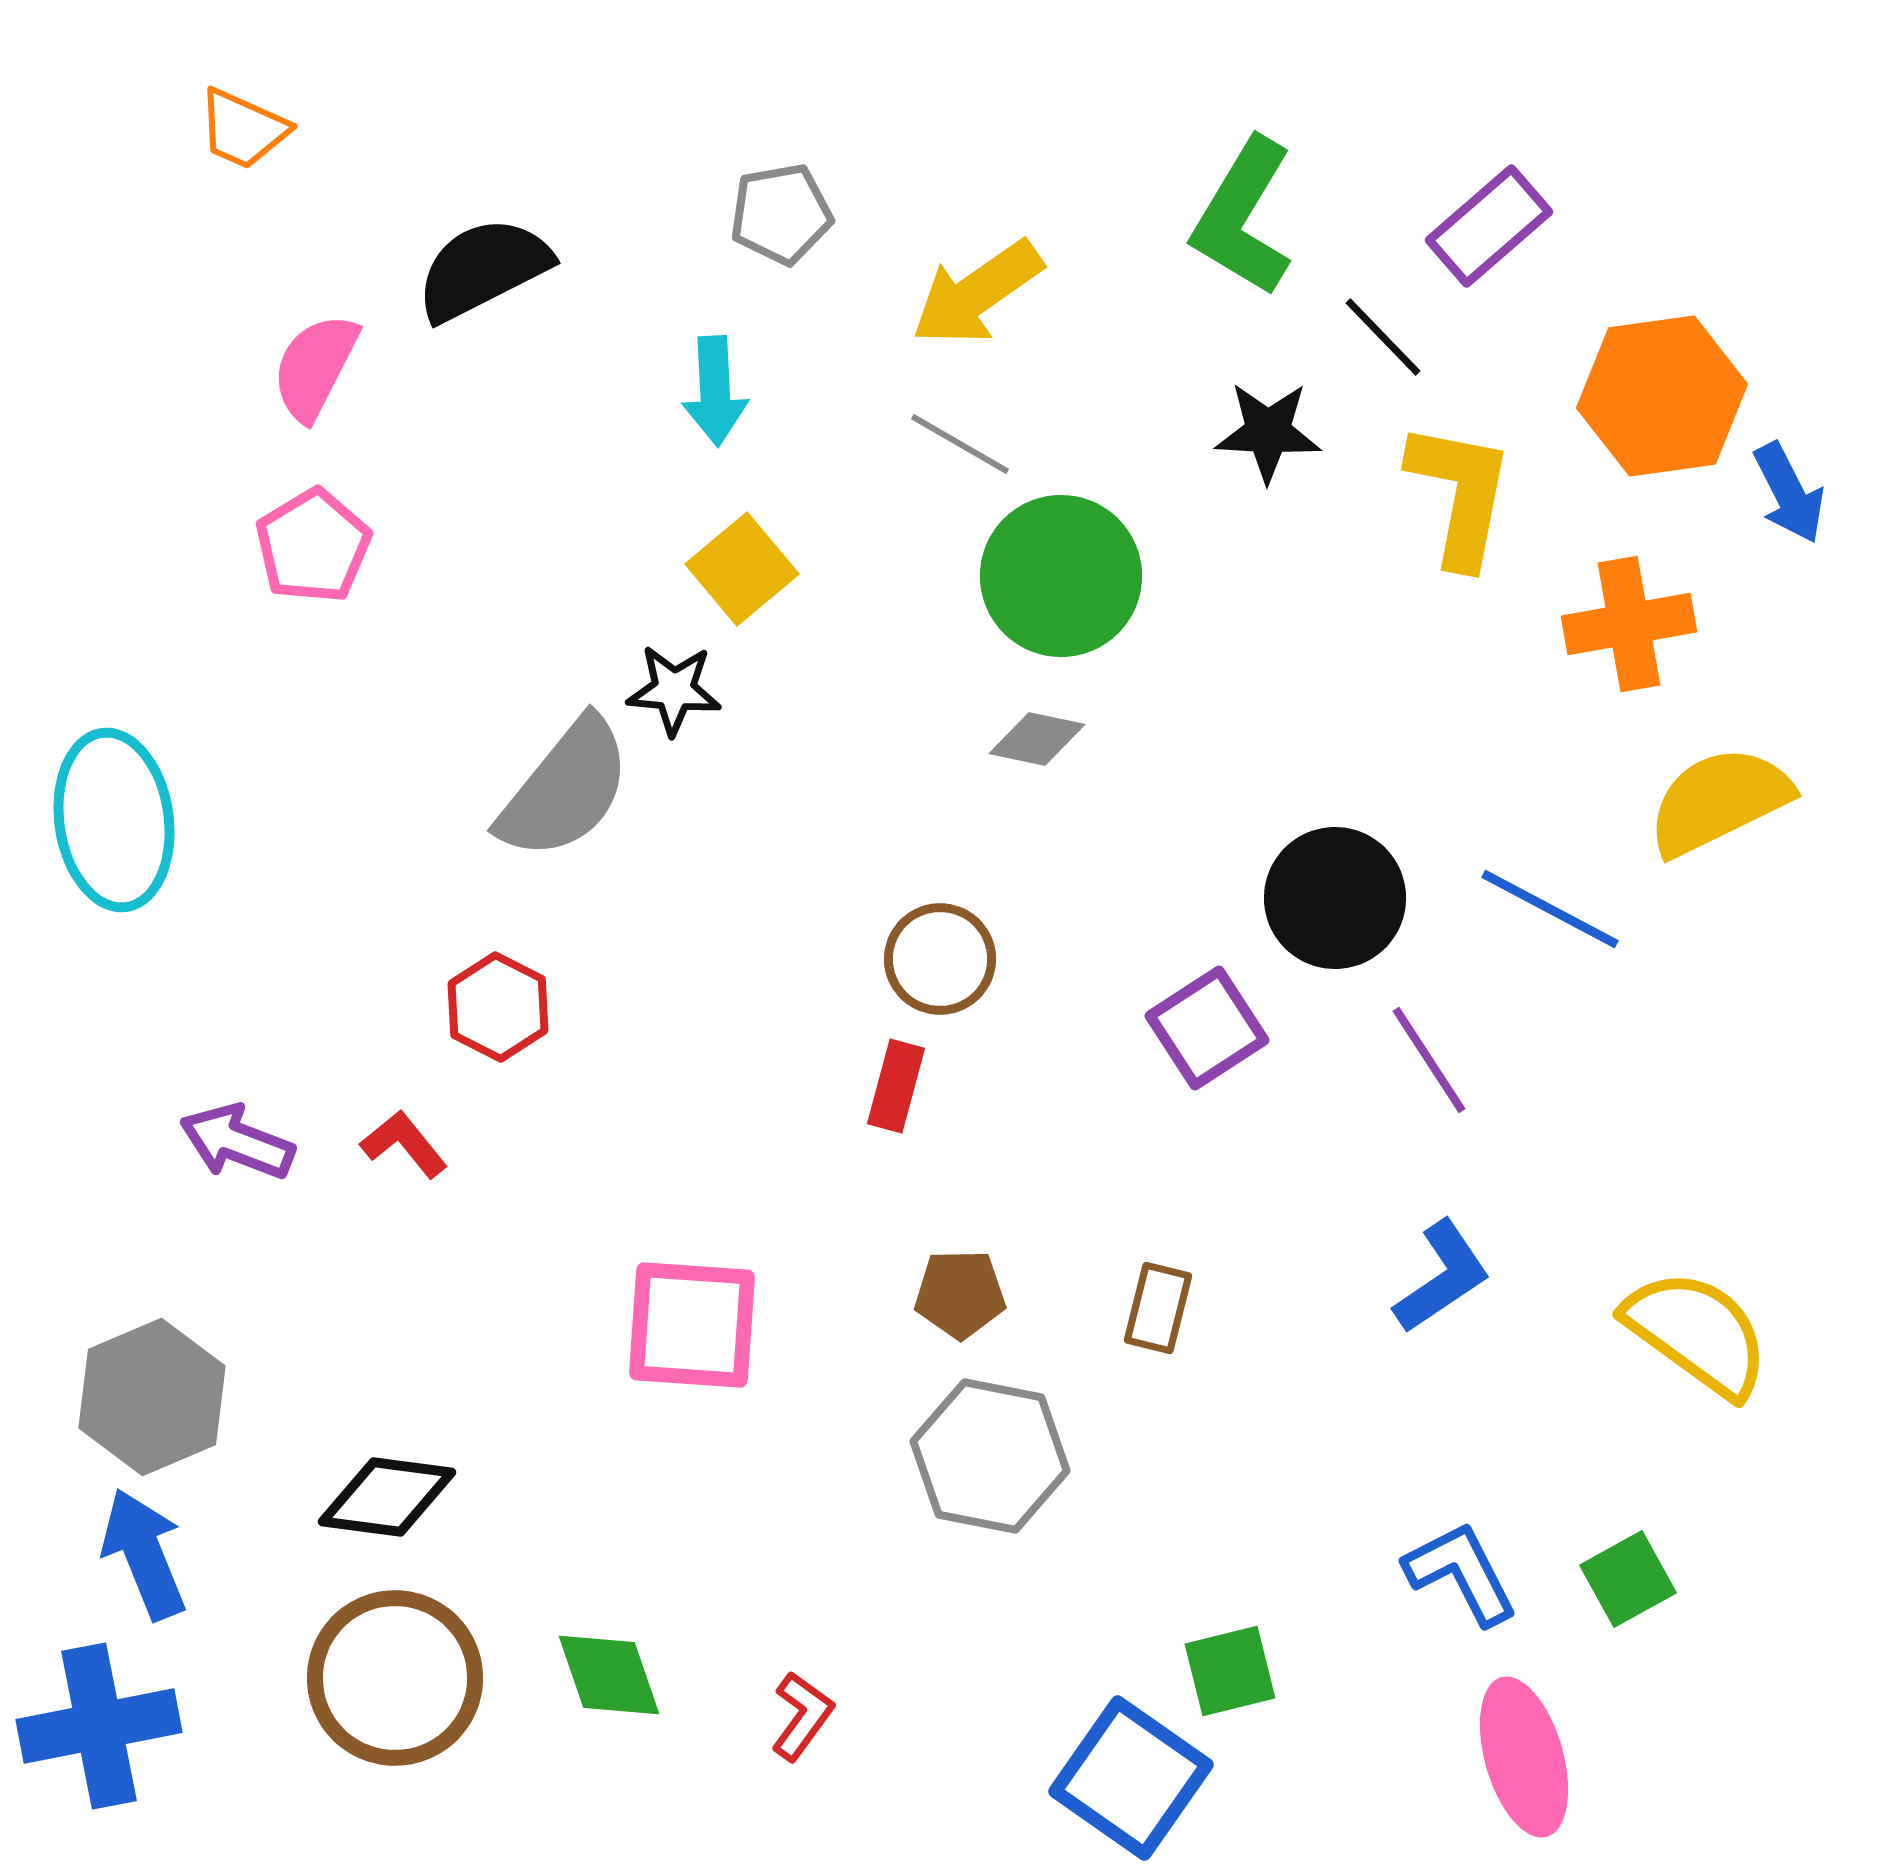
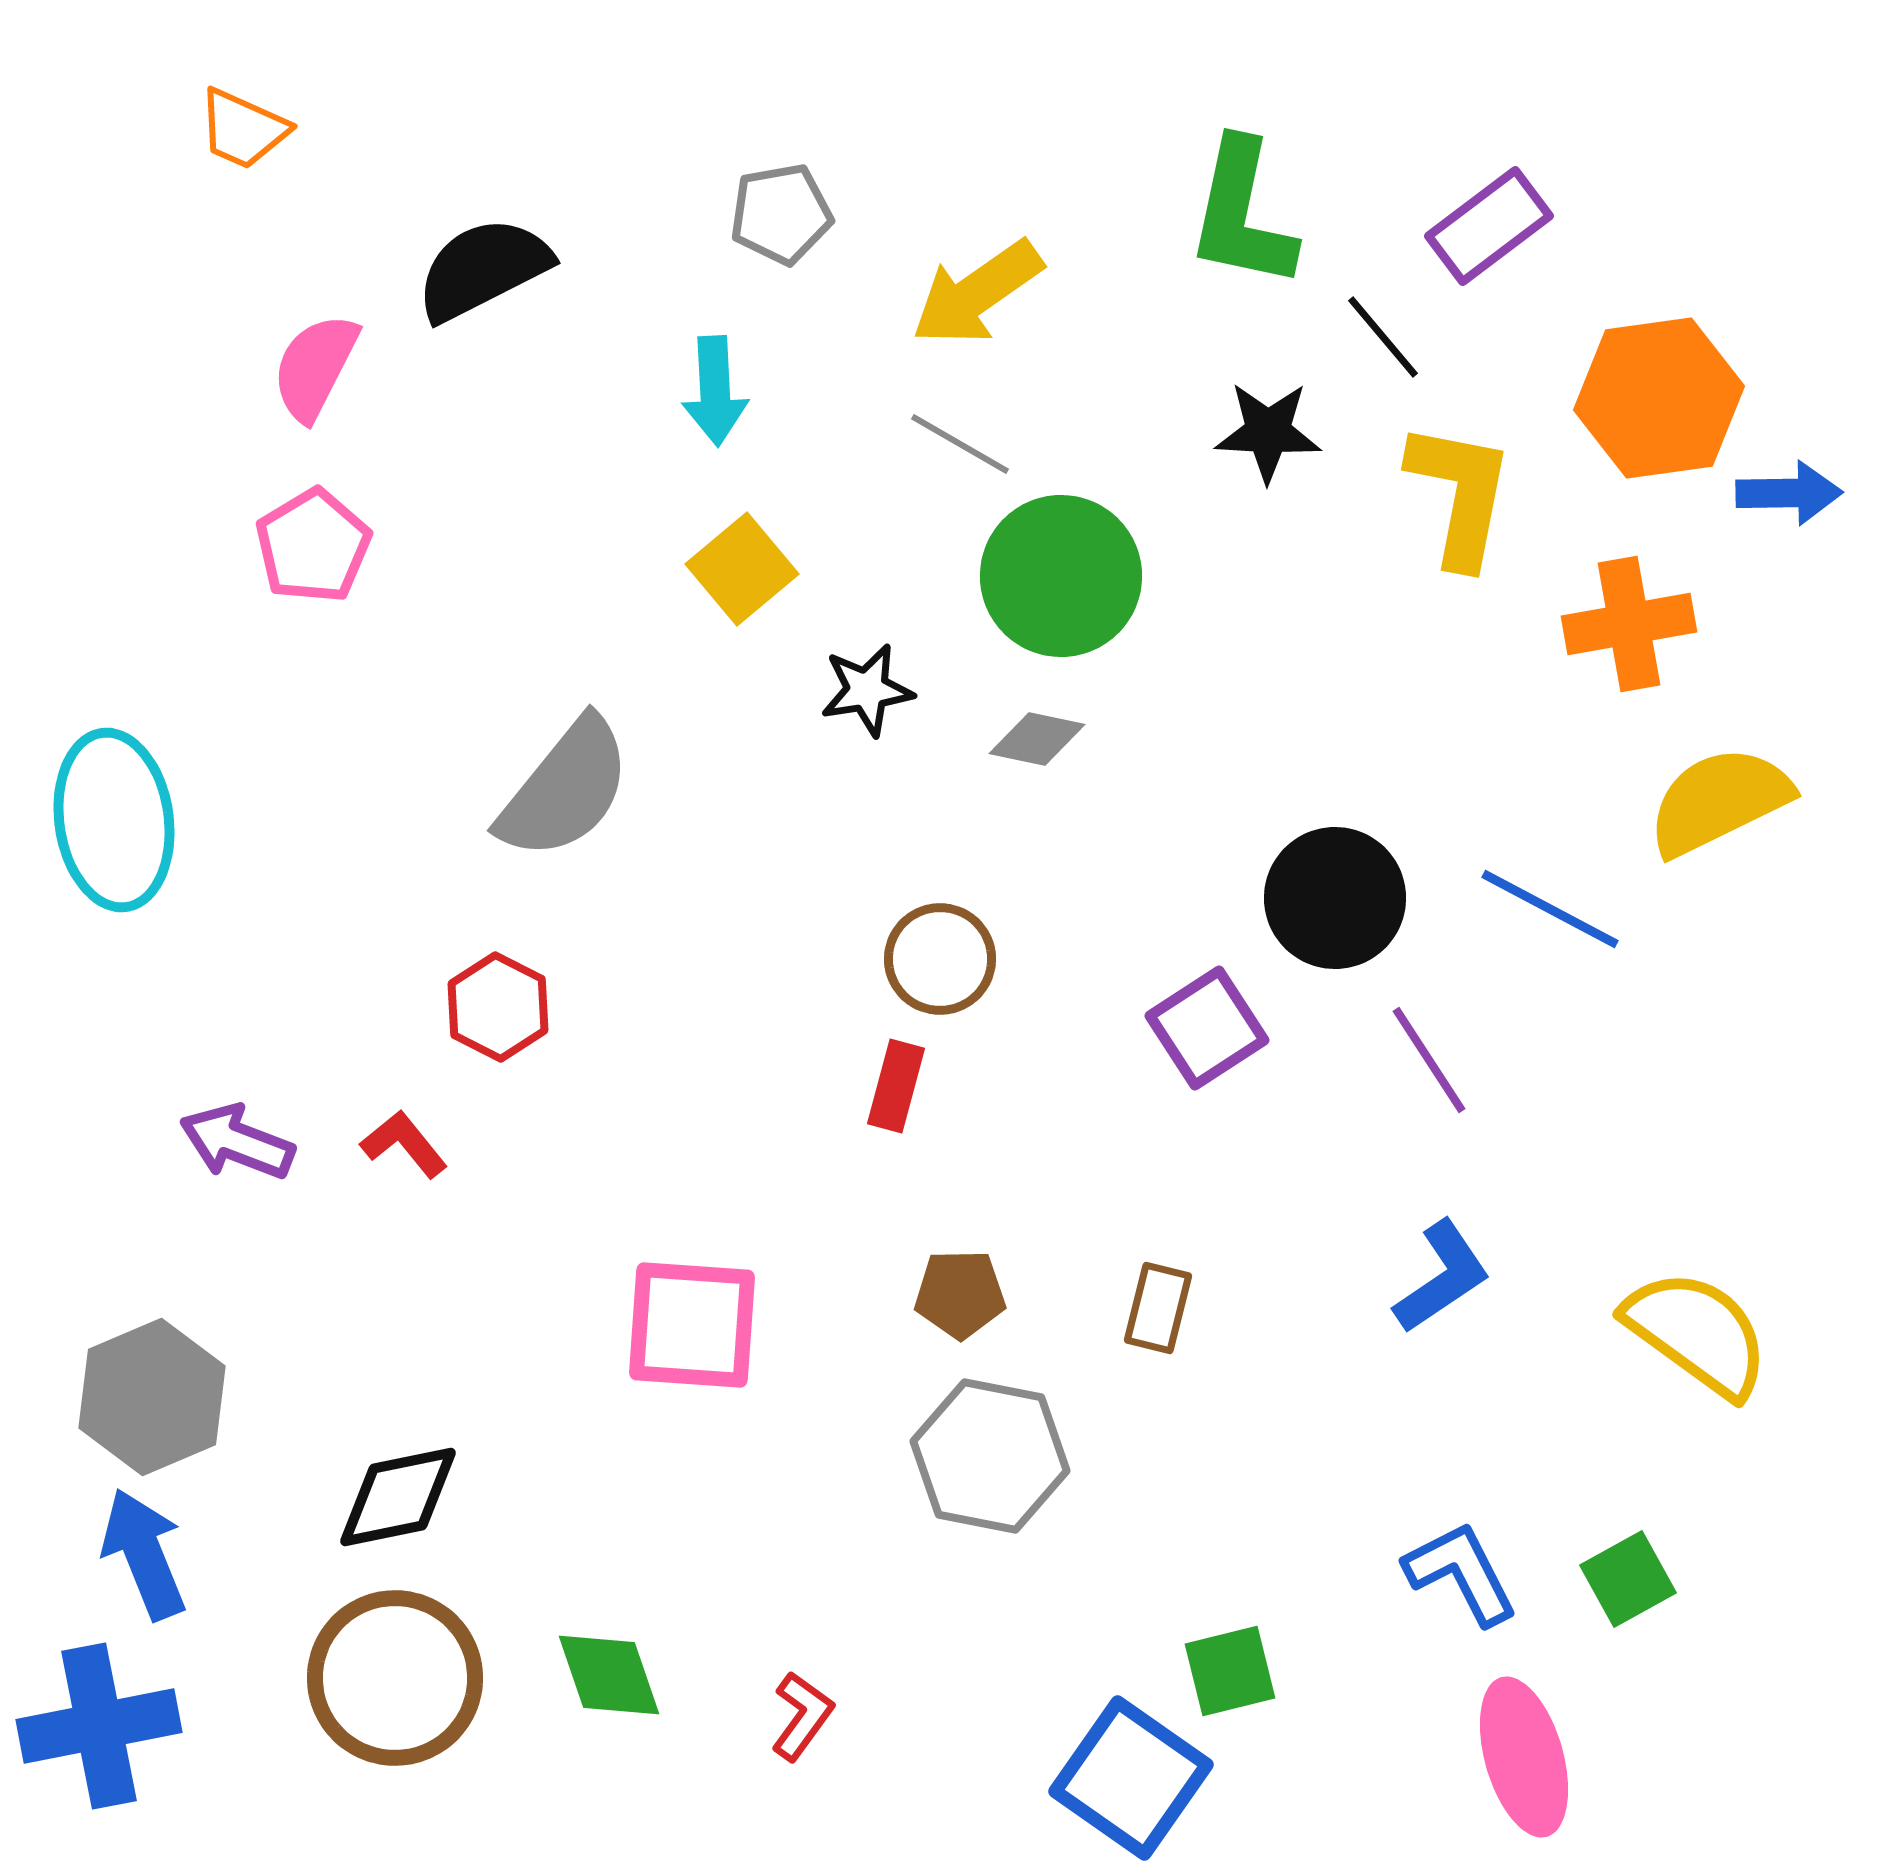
green L-shape at (1243, 217): moved 1 px left, 3 px up; rotated 19 degrees counterclockwise
purple rectangle at (1489, 226): rotated 4 degrees clockwise
black line at (1383, 337): rotated 4 degrees clockwise
orange hexagon at (1662, 396): moved 3 px left, 2 px down
blue arrow at (1789, 493): rotated 64 degrees counterclockwise
black star at (674, 690): moved 193 px right; rotated 14 degrees counterclockwise
black diamond at (387, 1497): moved 11 px right; rotated 19 degrees counterclockwise
